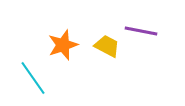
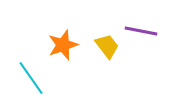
yellow trapezoid: rotated 24 degrees clockwise
cyan line: moved 2 px left
